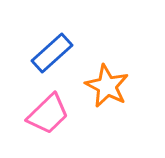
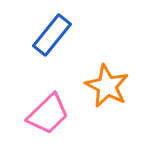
blue rectangle: moved 18 px up; rotated 9 degrees counterclockwise
